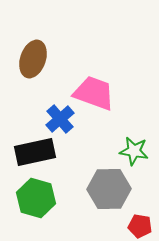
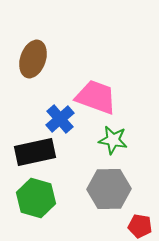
pink trapezoid: moved 2 px right, 4 px down
green star: moved 21 px left, 11 px up
